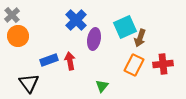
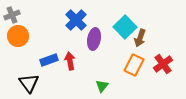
gray cross: rotated 21 degrees clockwise
cyan square: rotated 20 degrees counterclockwise
red cross: rotated 30 degrees counterclockwise
